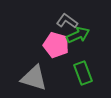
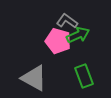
pink pentagon: moved 2 px right, 4 px up
green rectangle: moved 1 px right, 3 px down
gray triangle: rotated 12 degrees clockwise
